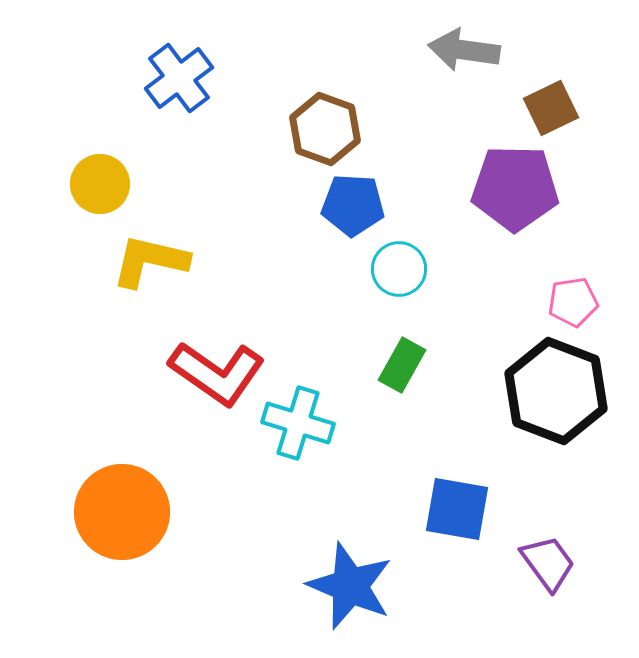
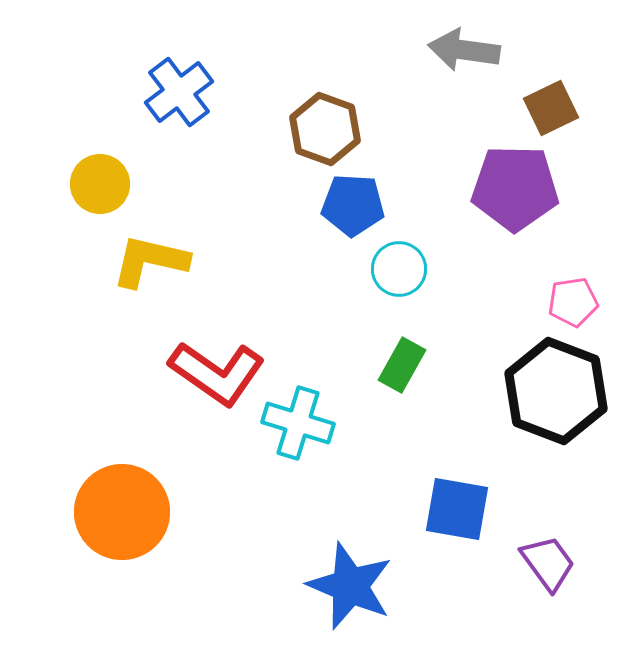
blue cross: moved 14 px down
